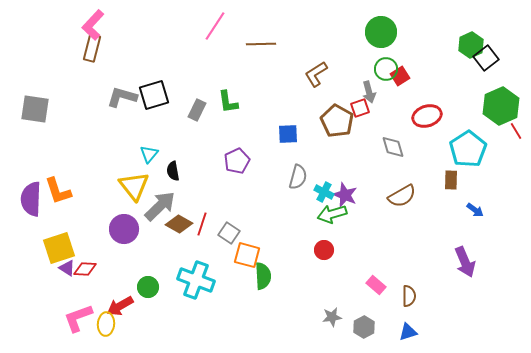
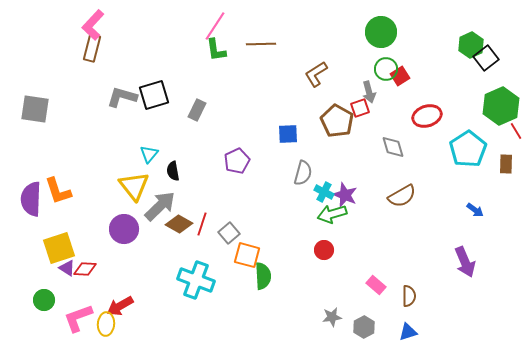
green L-shape at (228, 102): moved 12 px left, 52 px up
gray semicircle at (298, 177): moved 5 px right, 4 px up
brown rectangle at (451, 180): moved 55 px right, 16 px up
gray square at (229, 233): rotated 15 degrees clockwise
green circle at (148, 287): moved 104 px left, 13 px down
